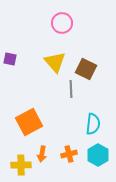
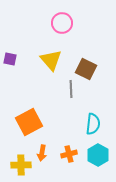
yellow triangle: moved 4 px left, 2 px up
orange arrow: moved 1 px up
